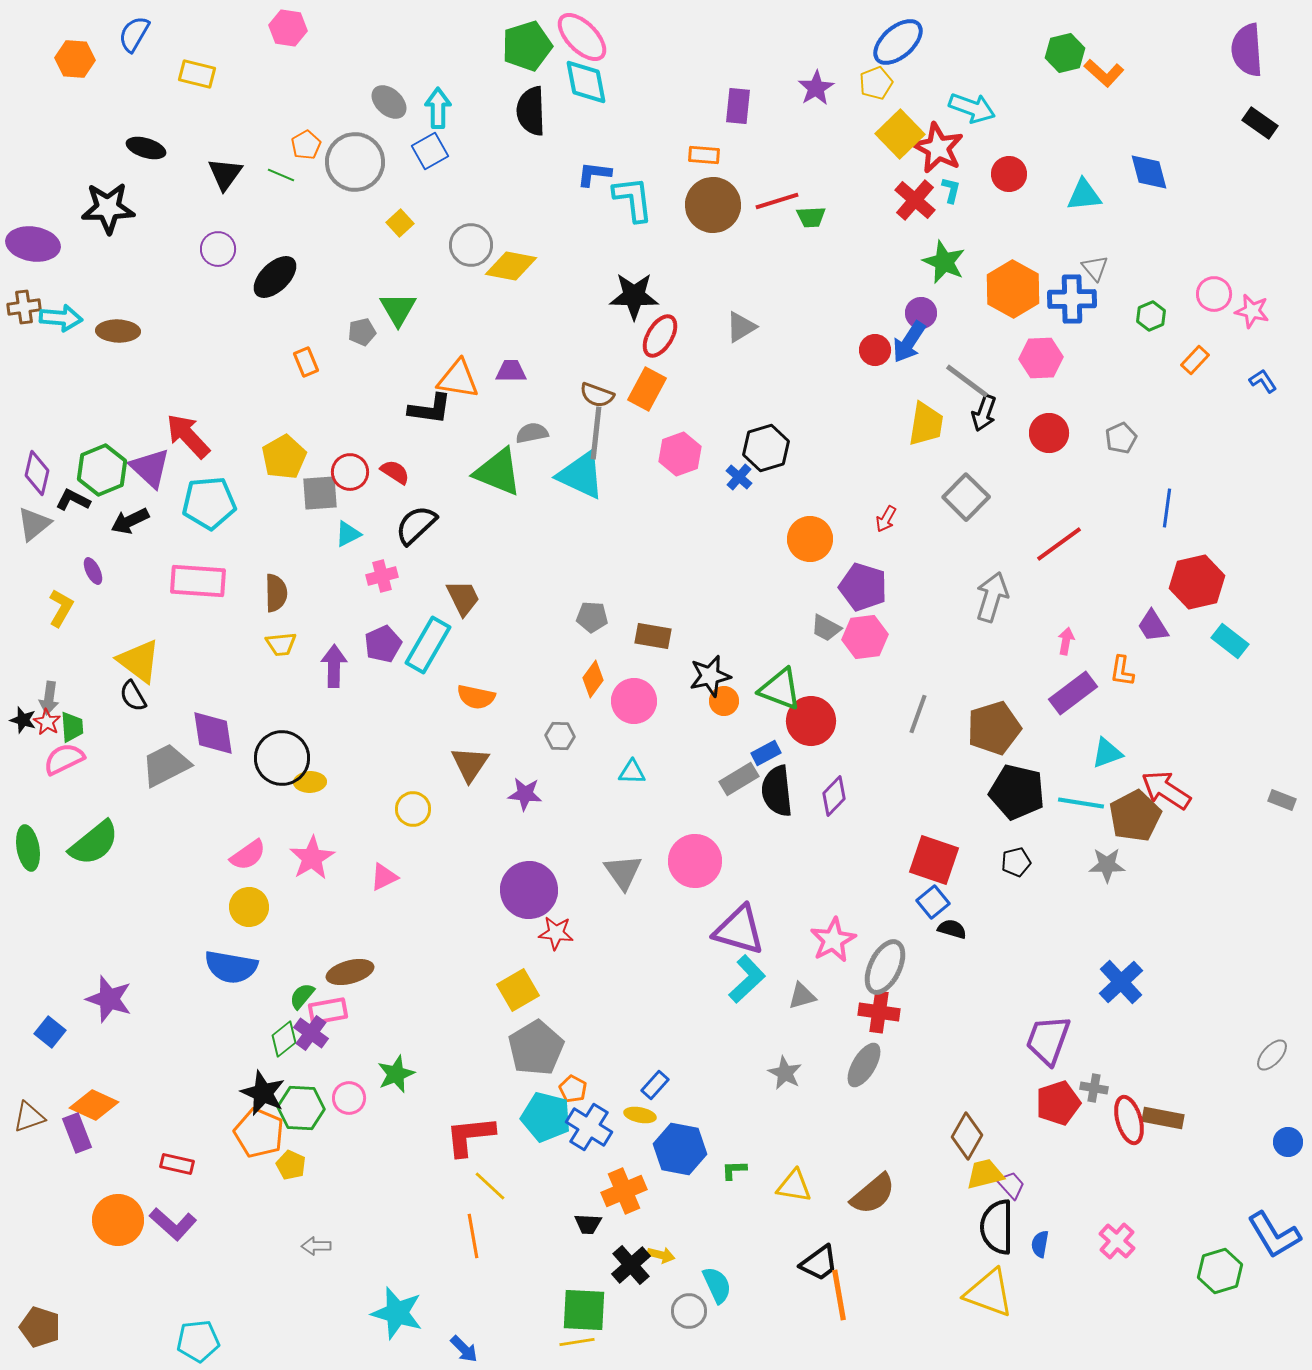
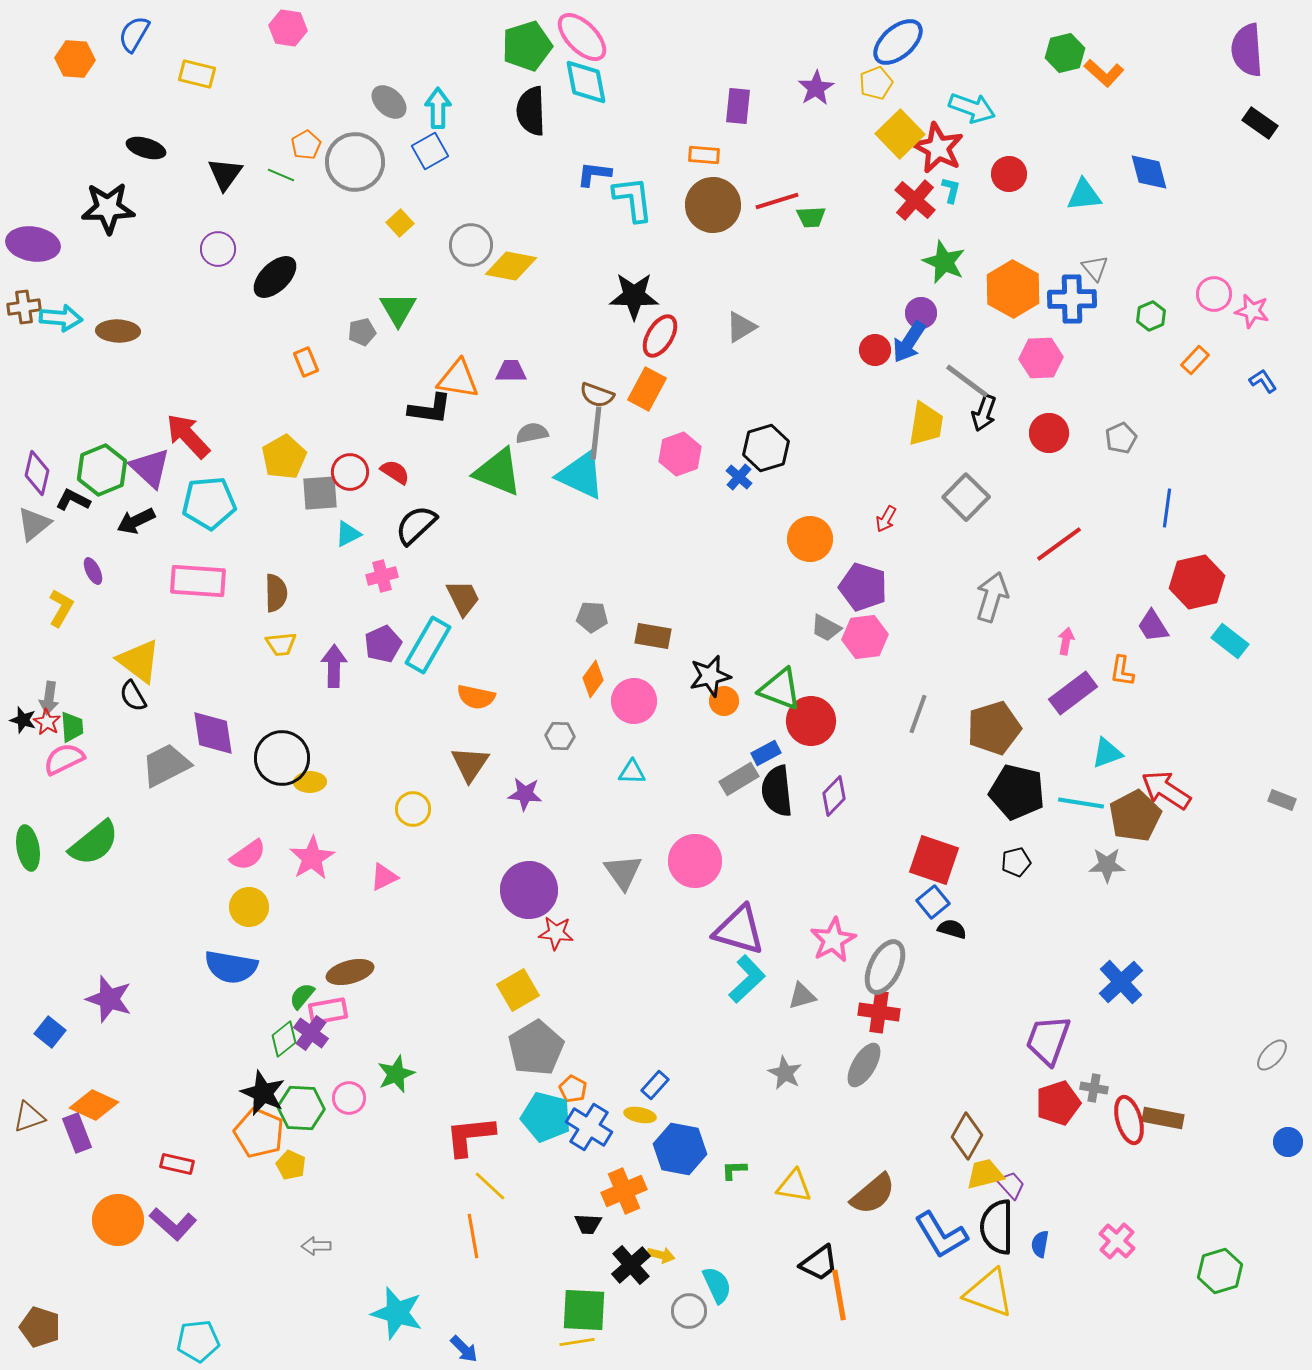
black arrow at (130, 521): moved 6 px right
blue L-shape at (1274, 1235): moved 333 px left
